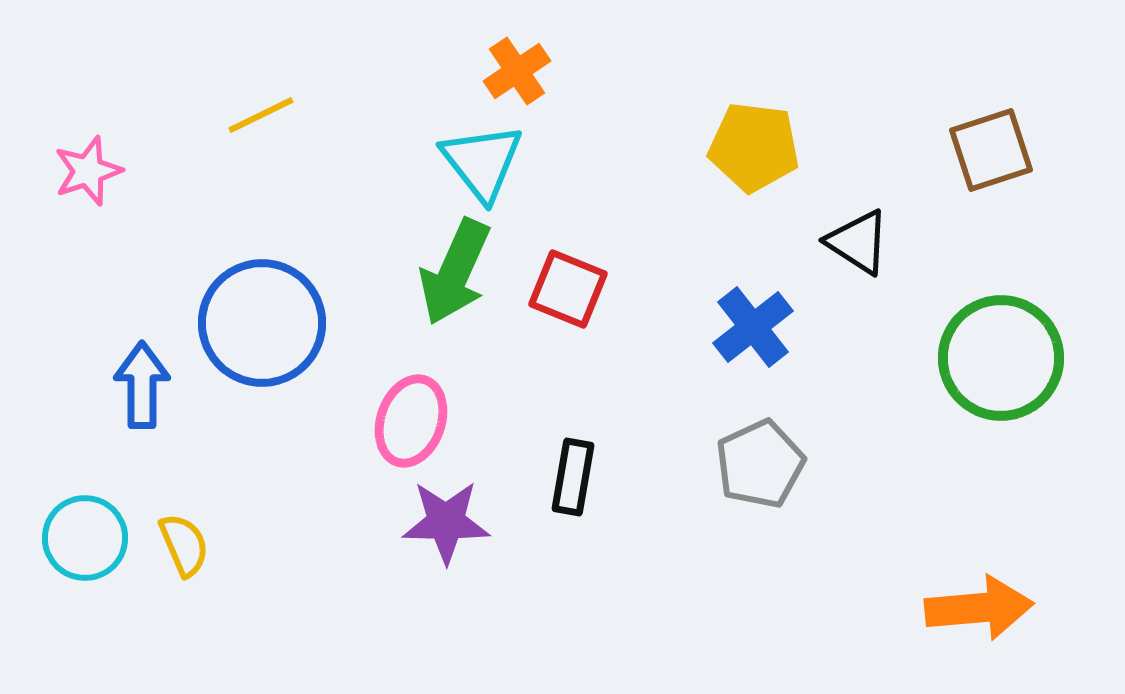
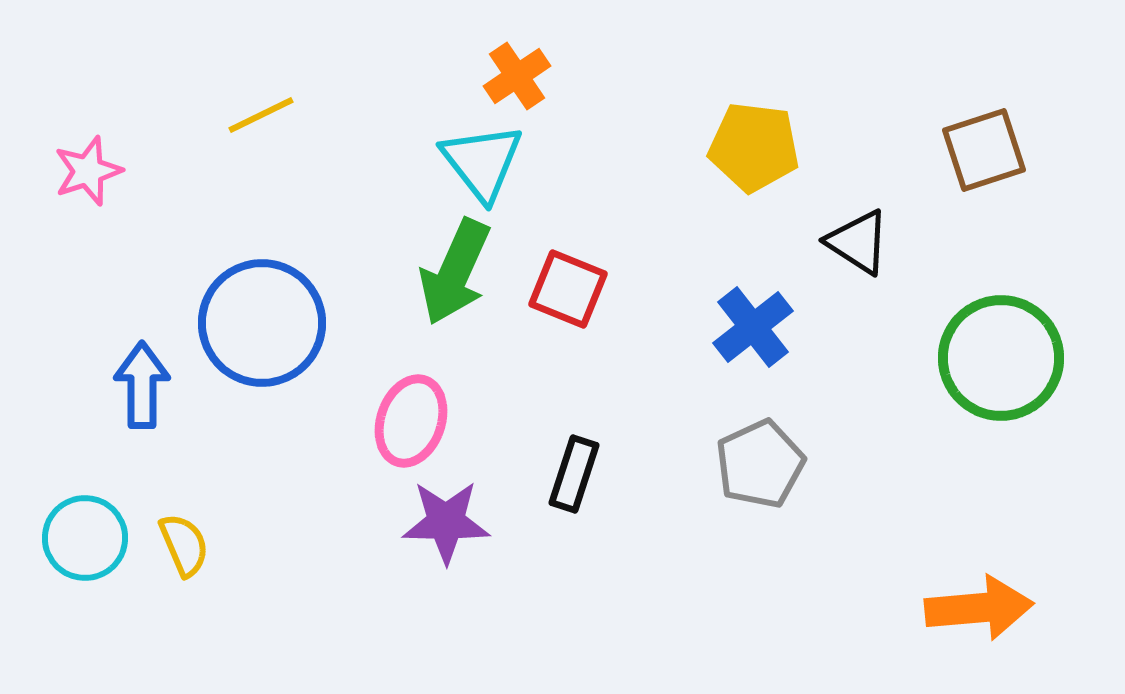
orange cross: moved 5 px down
brown square: moved 7 px left
black rectangle: moved 1 px right, 3 px up; rotated 8 degrees clockwise
